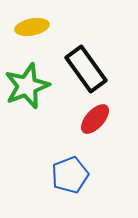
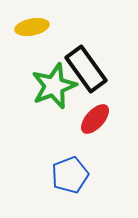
green star: moved 27 px right
